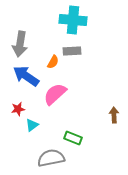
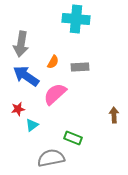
cyan cross: moved 3 px right, 1 px up
gray arrow: moved 1 px right
gray rectangle: moved 8 px right, 16 px down
